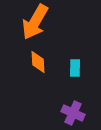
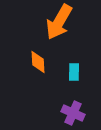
orange arrow: moved 24 px right
cyan rectangle: moved 1 px left, 4 px down
